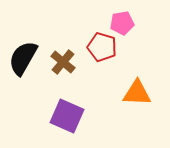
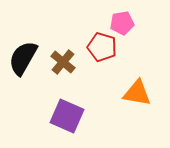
orange triangle: rotated 8 degrees clockwise
